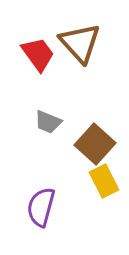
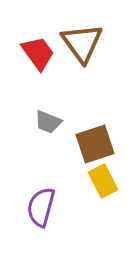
brown triangle: moved 2 px right; rotated 6 degrees clockwise
red trapezoid: moved 1 px up
brown square: rotated 30 degrees clockwise
yellow rectangle: moved 1 px left
